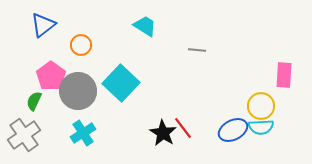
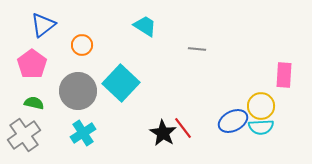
orange circle: moved 1 px right
gray line: moved 1 px up
pink pentagon: moved 19 px left, 12 px up
green semicircle: moved 2 px down; rotated 78 degrees clockwise
blue ellipse: moved 9 px up
